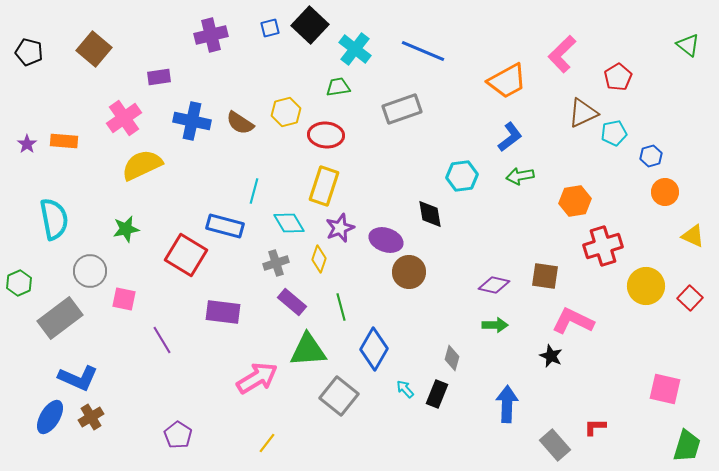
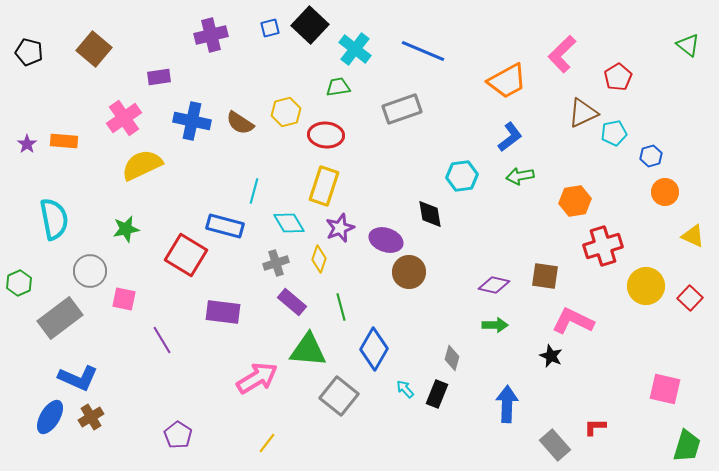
green triangle at (308, 350): rotated 9 degrees clockwise
